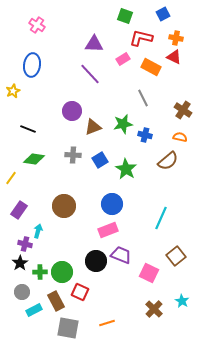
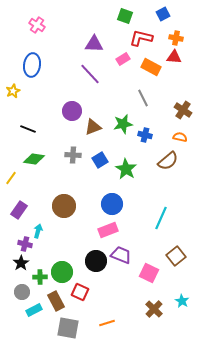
red triangle at (174, 57): rotated 21 degrees counterclockwise
black star at (20, 263): moved 1 px right
green cross at (40, 272): moved 5 px down
